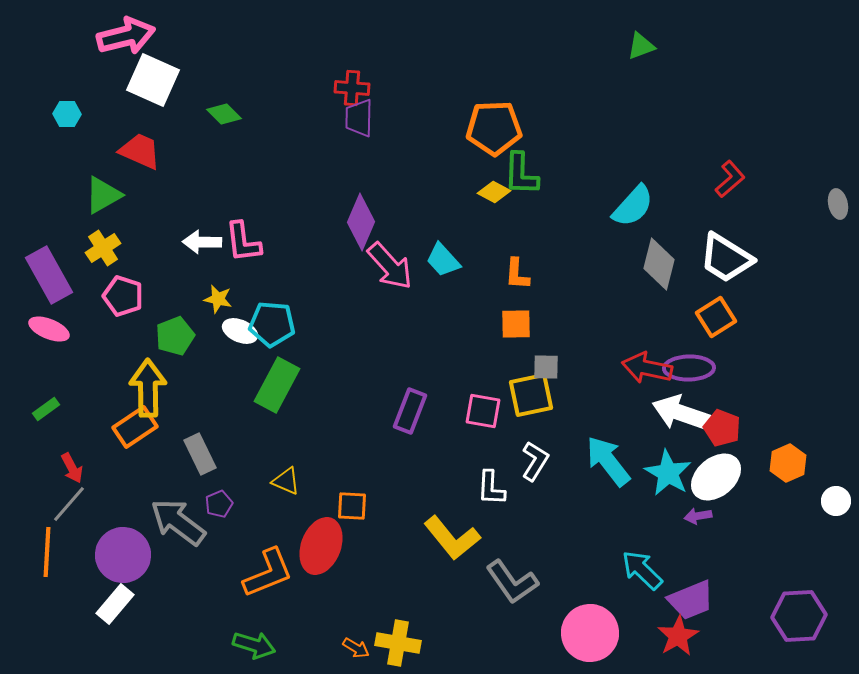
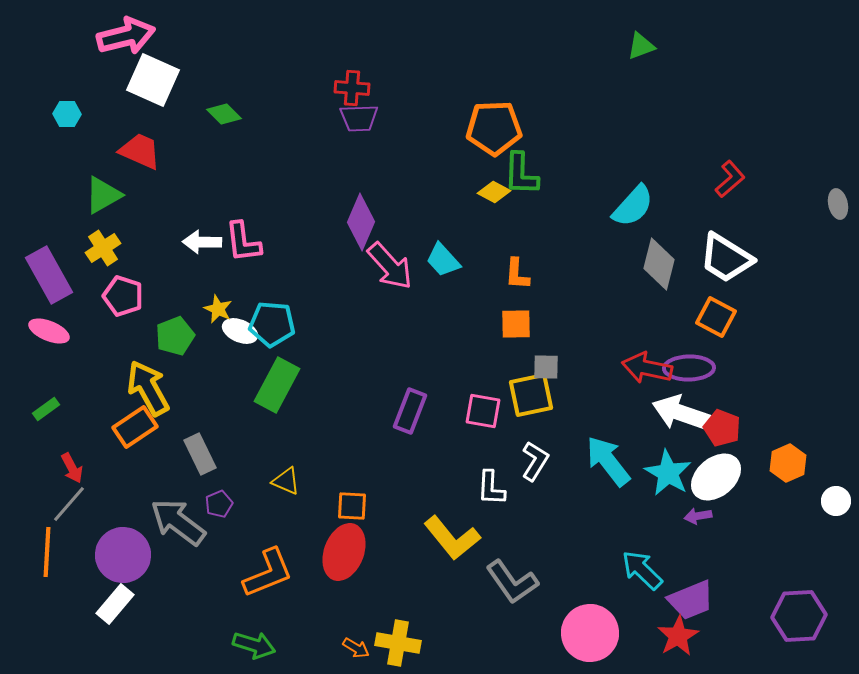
purple trapezoid at (359, 118): rotated 93 degrees counterclockwise
yellow star at (218, 299): moved 10 px down; rotated 12 degrees clockwise
orange square at (716, 317): rotated 30 degrees counterclockwise
pink ellipse at (49, 329): moved 2 px down
yellow arrow at (148, 388): rotated 28 degrees counterclockwise
red ellipse at (321, 546): moved 23 px right, 6 px down
